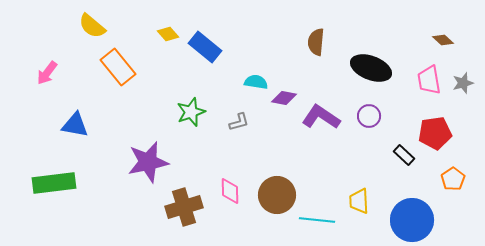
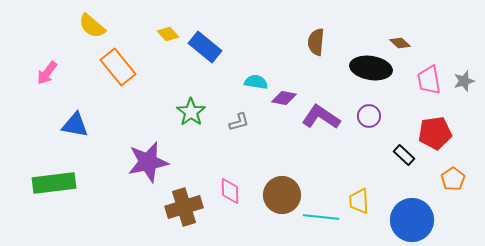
brown diamond: moved 43 px left, 3 px down
black ellipse: rotated 12 degrees counterclockwise
gray star: moved 1 px right, 2 px up
green star: rotated 16 degrees counterclockwise
brown circle: moved 5 px right
cyan line: moved 4 px right, 3 px up
